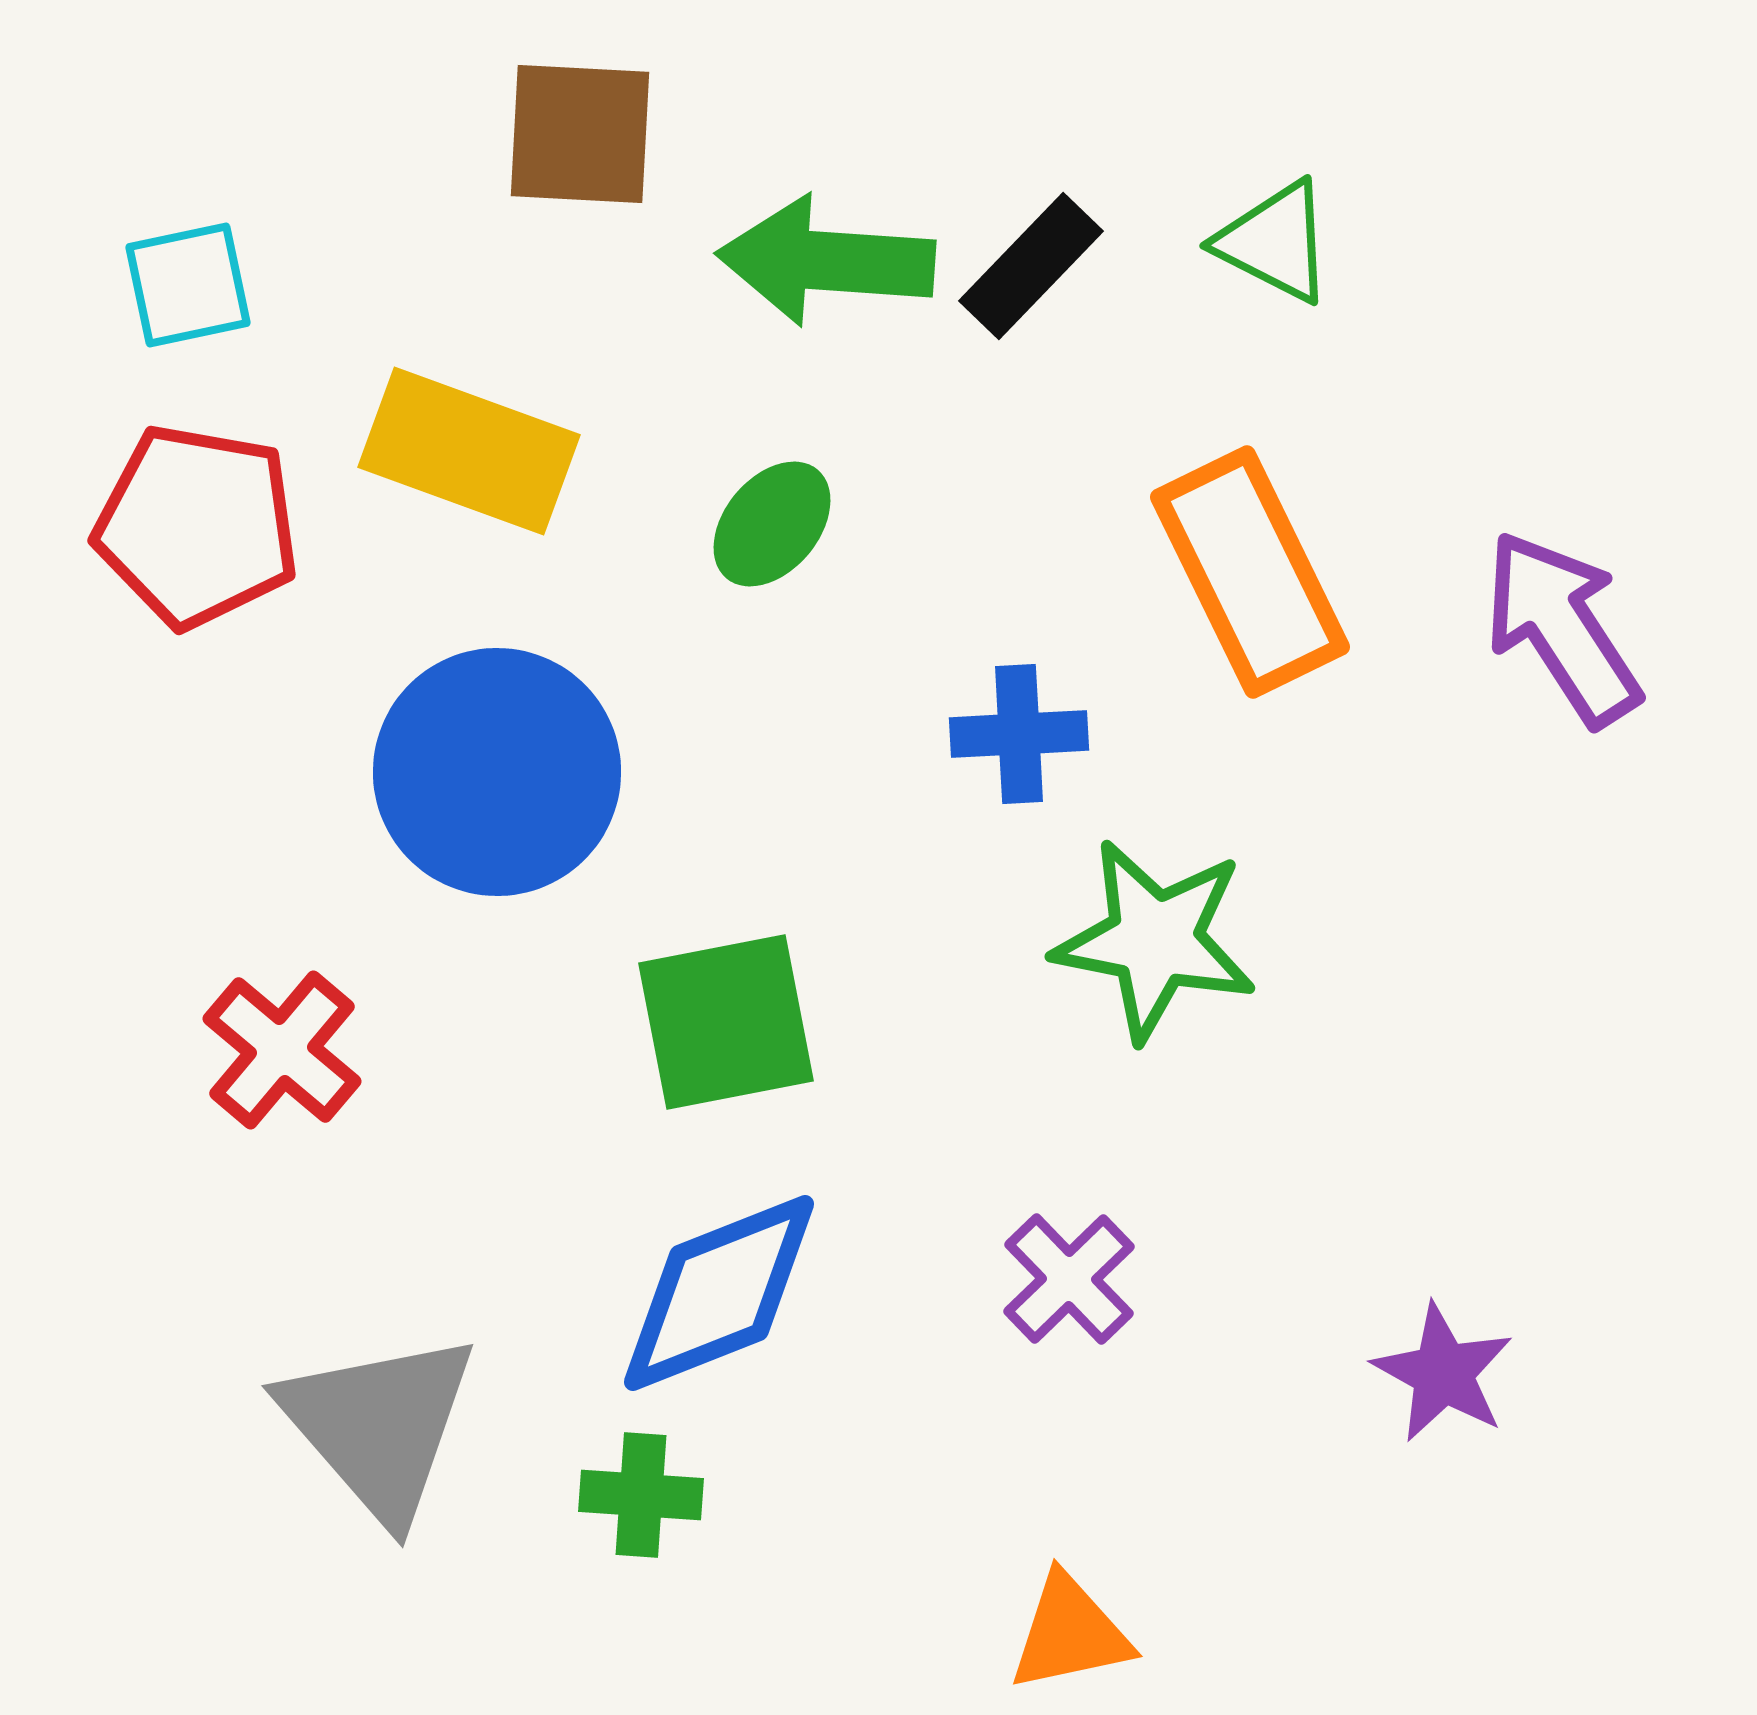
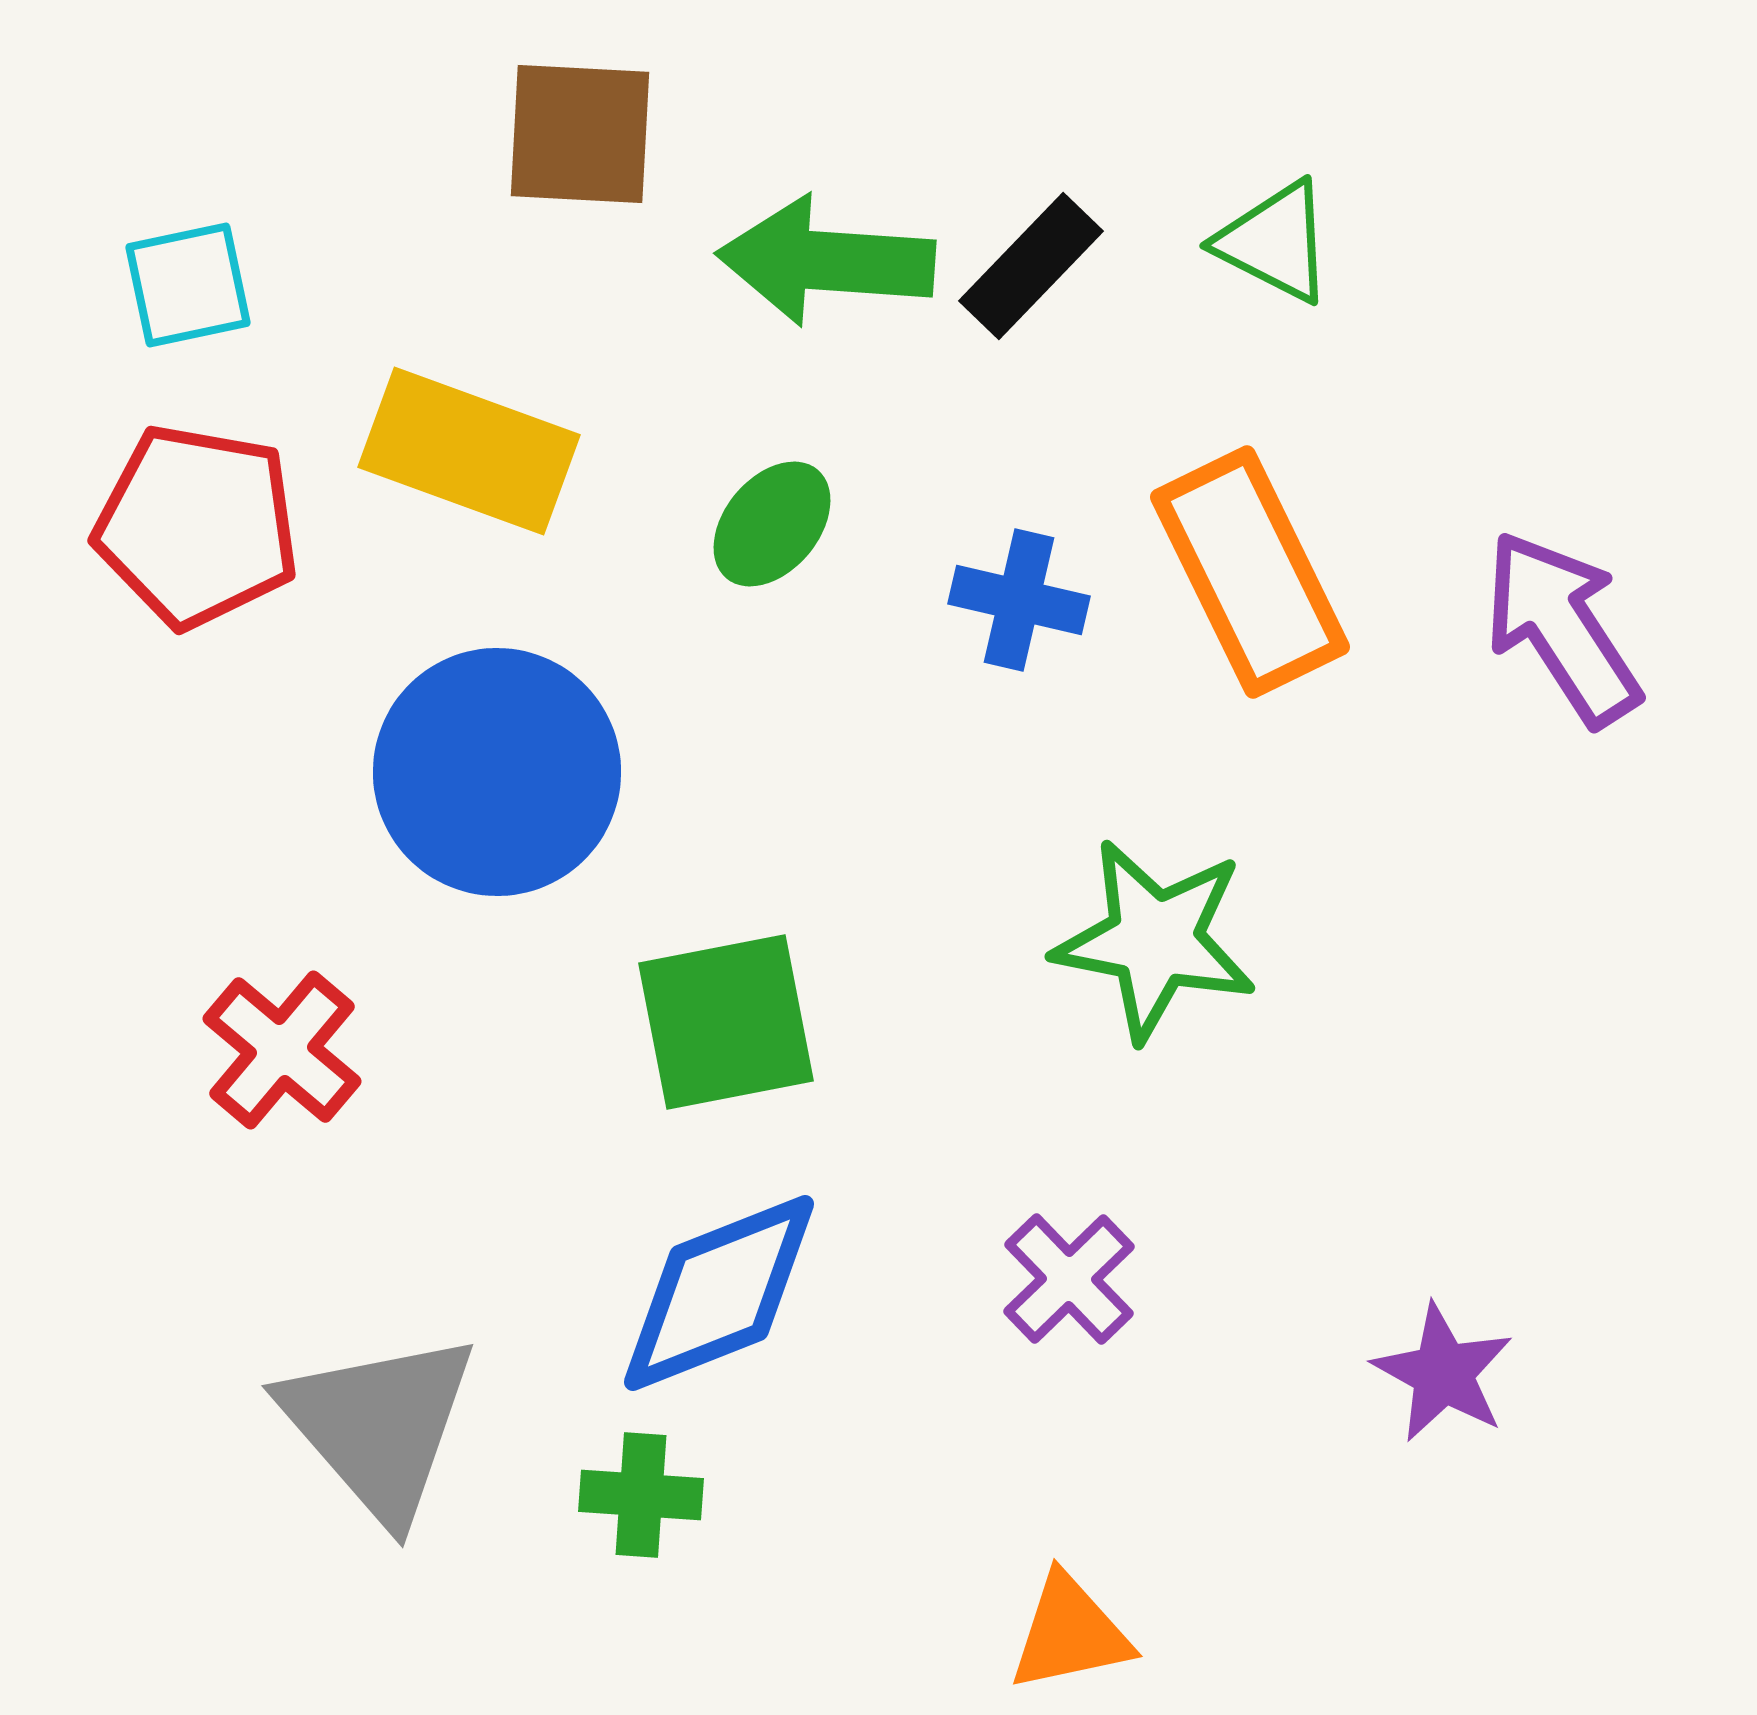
blue cross: moved 134 px up; rotated 16 degrees clockwise
